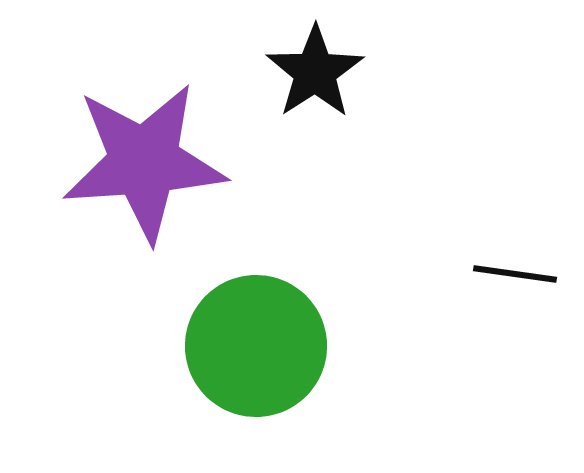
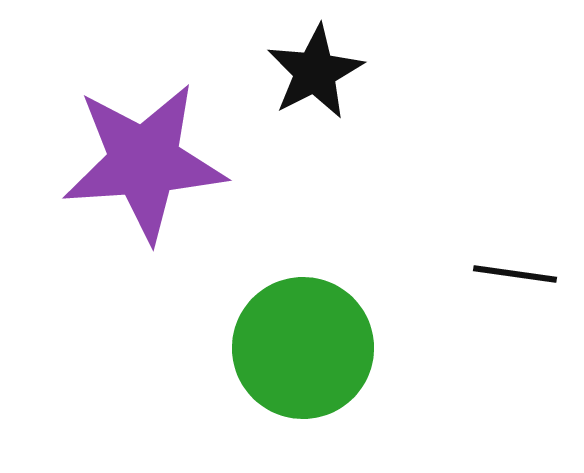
black star: rotated 6 degrees clockwise
green circle: moved 47 px right, 2 px down
